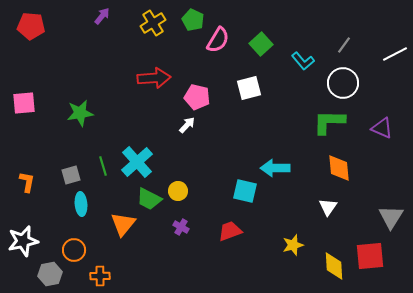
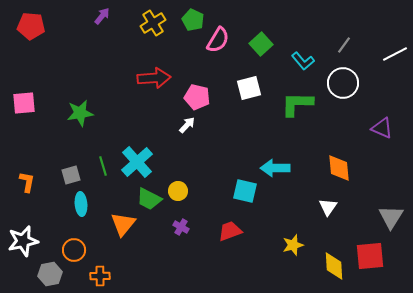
green L-shape: moved 32 px left, 18 px up
